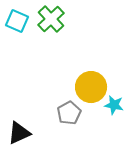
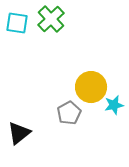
cyan square: moved 2 px down; rotated 15 degrees counterclockwise
cyan star: rotated 24 degrees counterclockwise
black triangle: rotated 15 degrees counterclockwise
